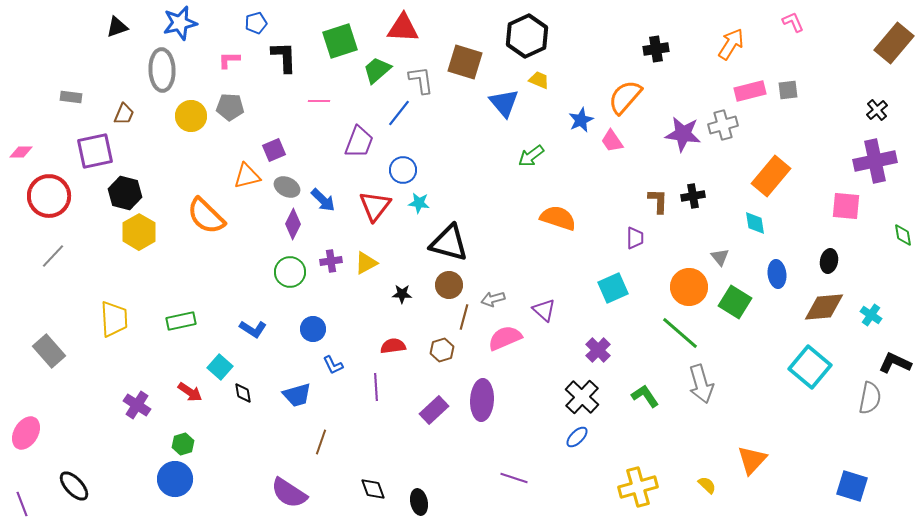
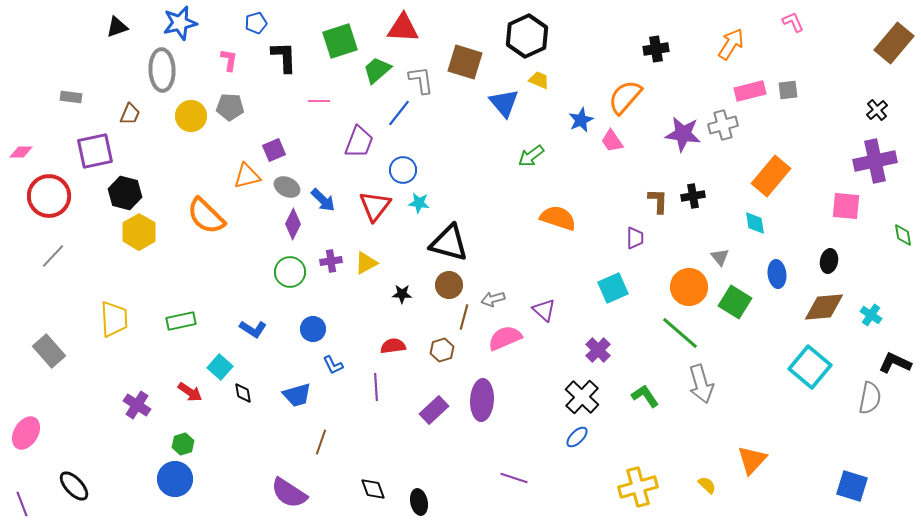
pink L-shape at (229, 60): rotated 100 degrees clockwise
brown trapezoid at (124, 114): moved 6 px right
